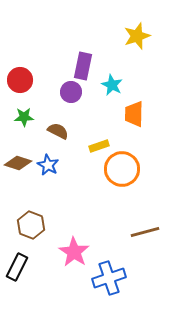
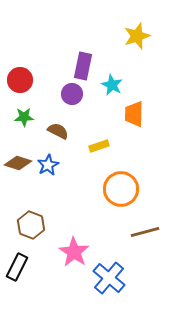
purple circle: moved 1 px right, 2 px down
blue star: rotated 15 degrees clockwise
orange circle: moved 1 px left, 20 px down
blue cross: rotated 32 degrees counterclockwise
